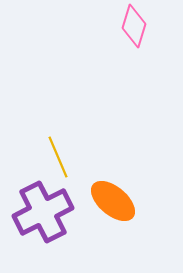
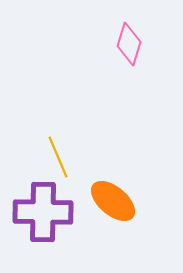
pink diamond: moved 5 px left, 18 px down
purple cross: rotated 28 degrees clockwise
